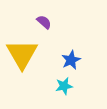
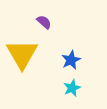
cyan star: moved 8 px right, 2 px down; rotated 12 degrees counterclockwise
